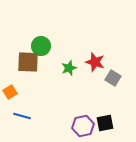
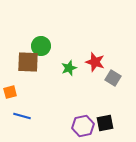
orange square: rotated 16 degrees clockwise
